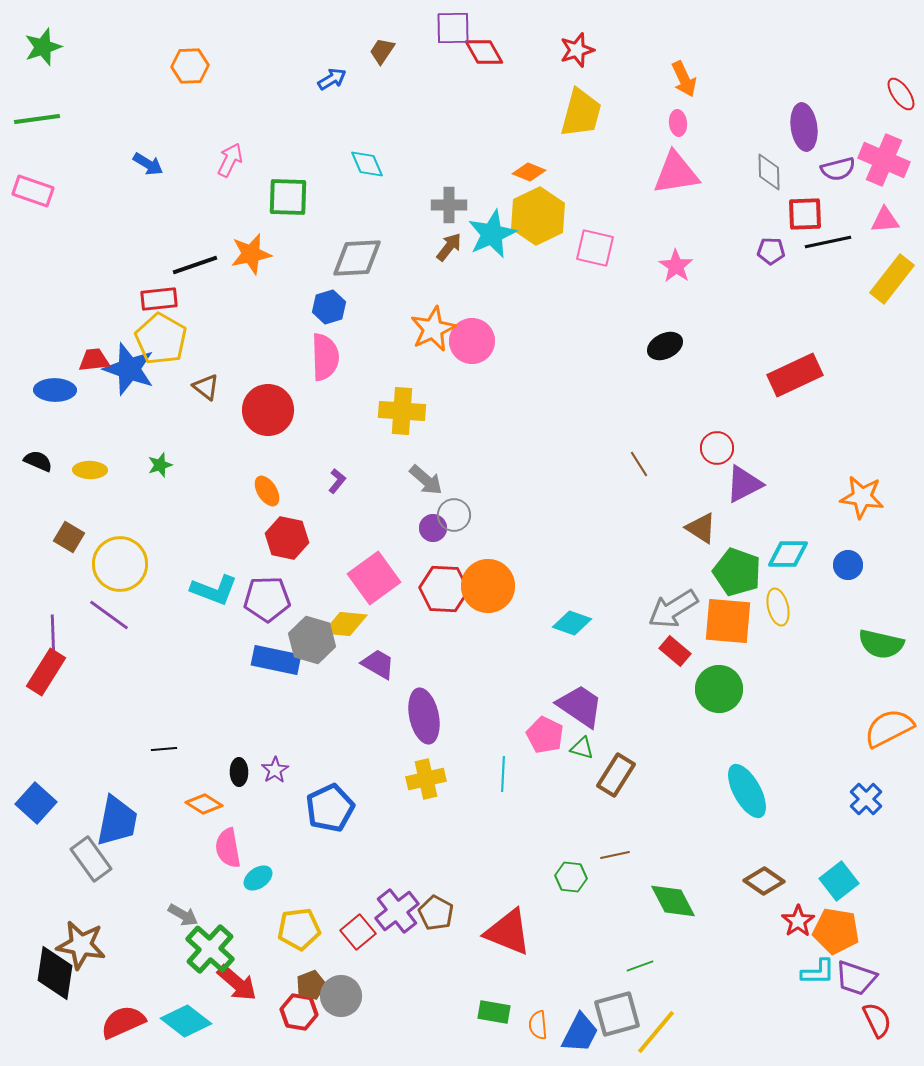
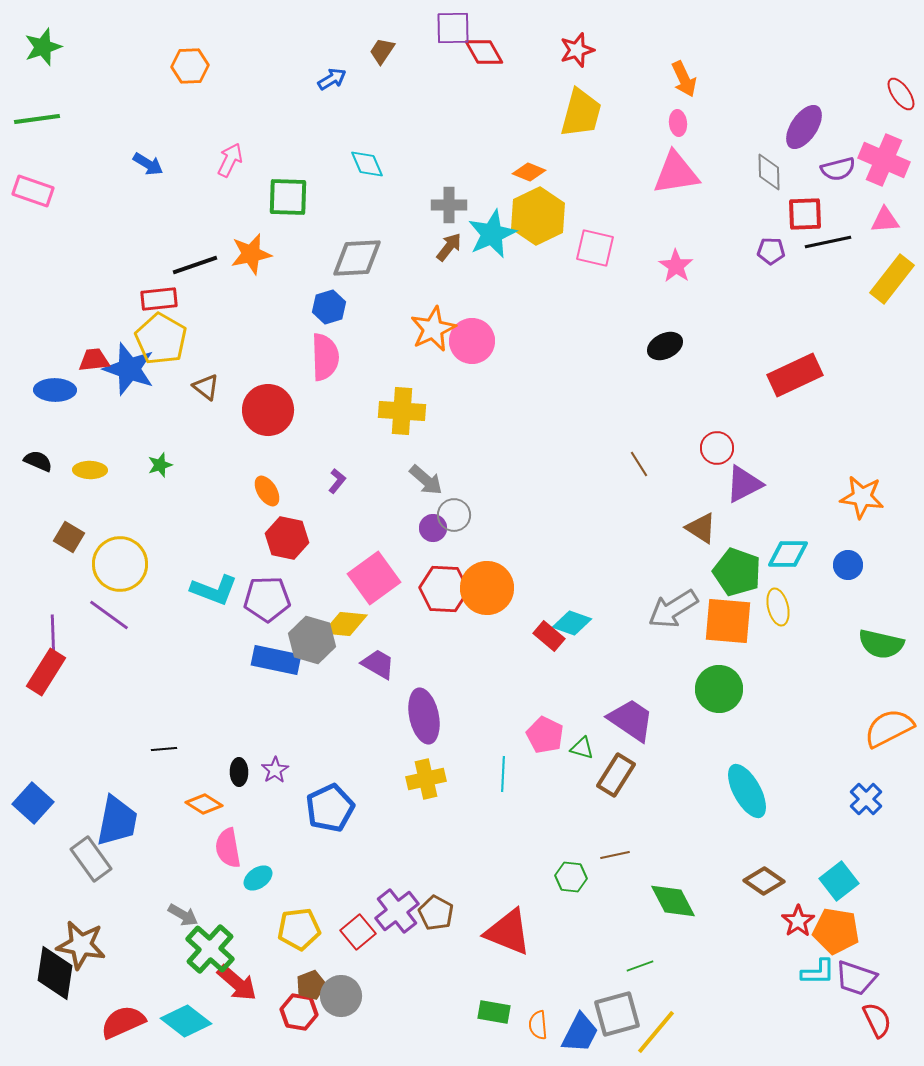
purple ellipse at (804, 127): rotated 42 degrees clockwise
orange circle at (488, 586): moved 1 px left, 2 px down
red rectangle at (675, 651): moved 126 px left, 15 px up
purple trapezoid at (580, 706): moved 51 px right, 14 px down
blue square at (36, 803): moved 3 px left
